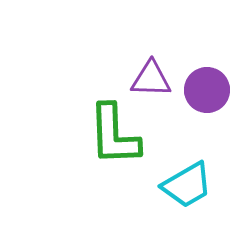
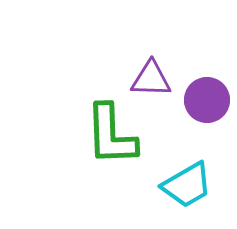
purple circle: moved 10 px down
green L-shape: moved 3 px left
